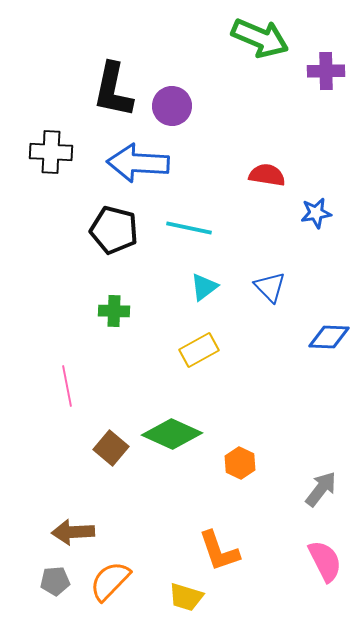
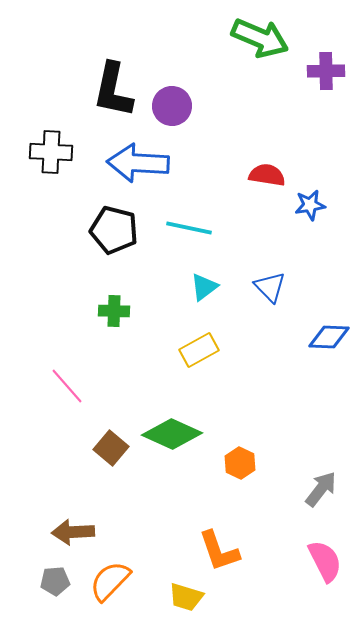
blue star: moved 6 px left, 8 px up
pink line: rotated 30 degrees counterclockwise
